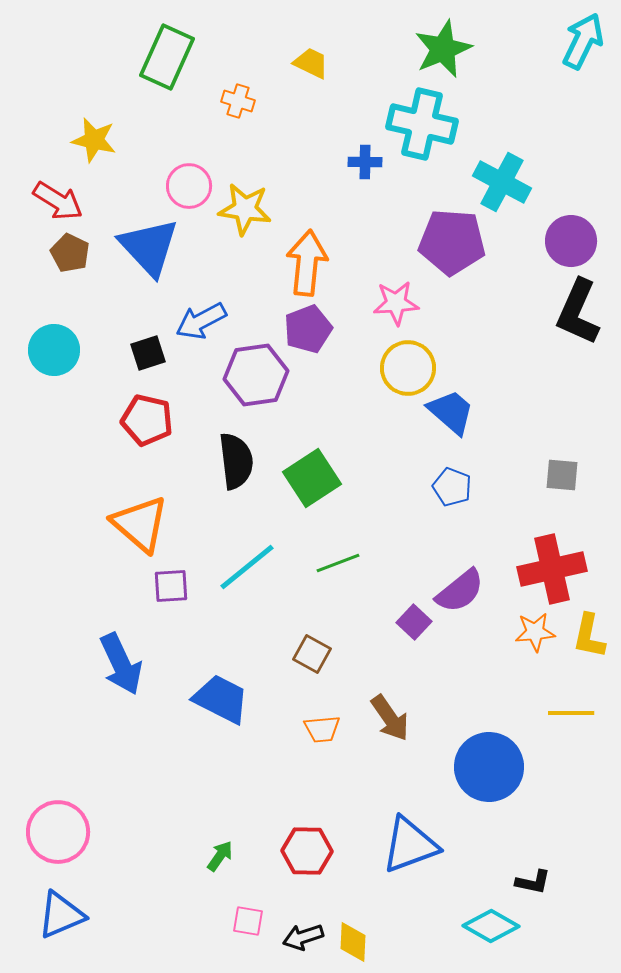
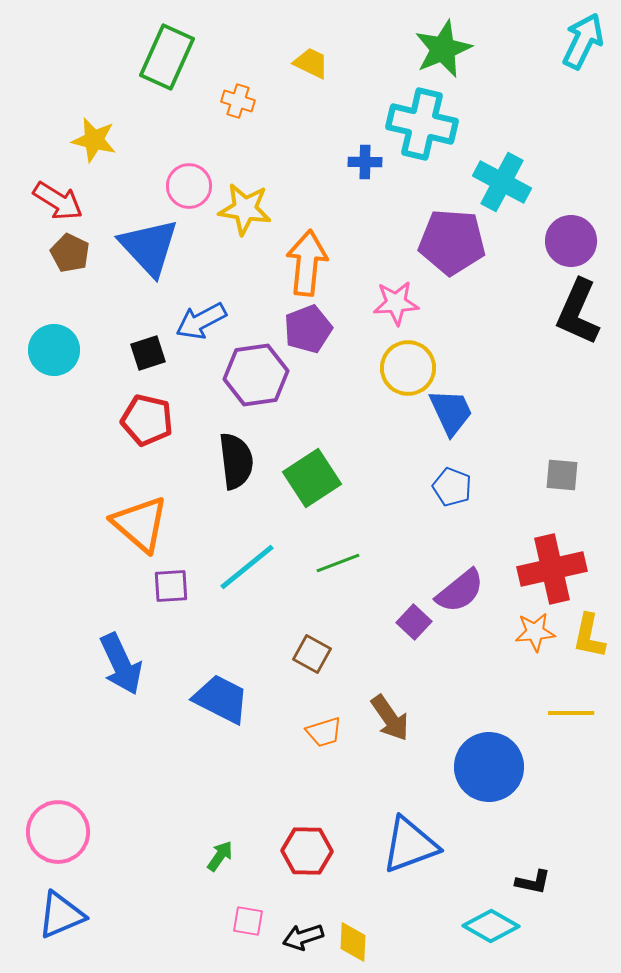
blue trapezoid at (451, 412): rotated 24 degrees clockwise
orange trapezoid at (322, 729): moved 2 px right, 3 px down; rotated 12 degrees counterclockwise
